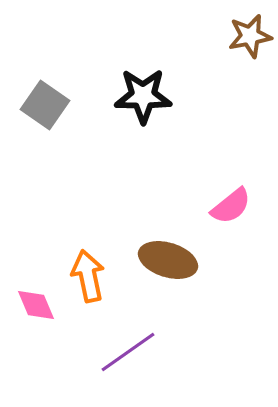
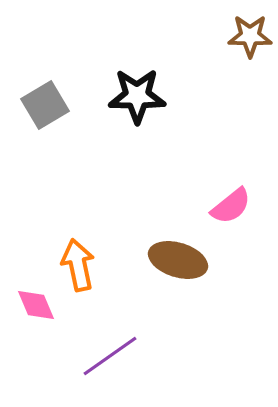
brown star: rotated 12 degrees clockwise
black star: moved 6 px left
gray square: rotated 24 degrees clockwise
brown ellipse: moved 10 px right
orange arrow: moved 10 px left, 11 px up
purple line: moved 18 px left, 4 px down
